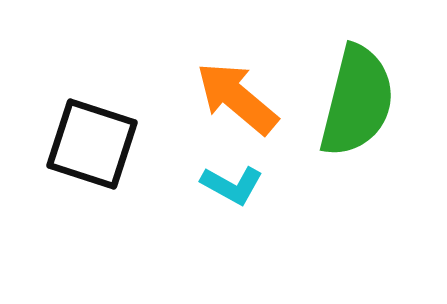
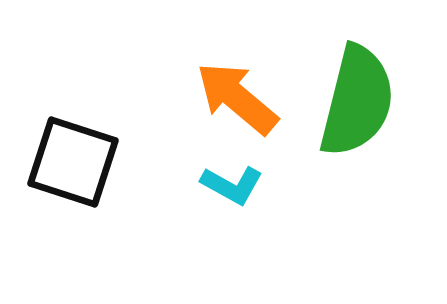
black square: moved 19 px left, 18 px down
